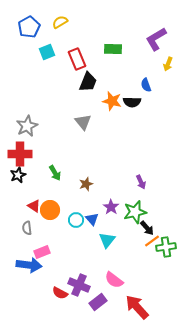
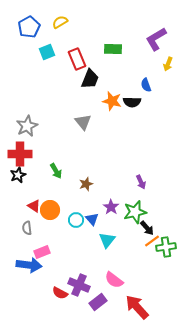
black trapezoid: moved 2 px right, 3 px up
green arrow: moved 1 px right, 2 px up
